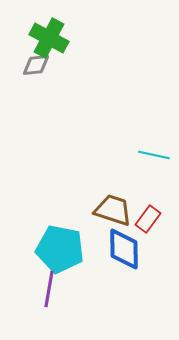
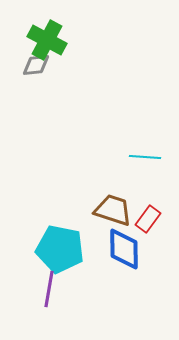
green cross: moved 2 px left, 2 px down
cyan line: moved 9 px left, 2 px down; rotated 8 degrees counterclockwise
